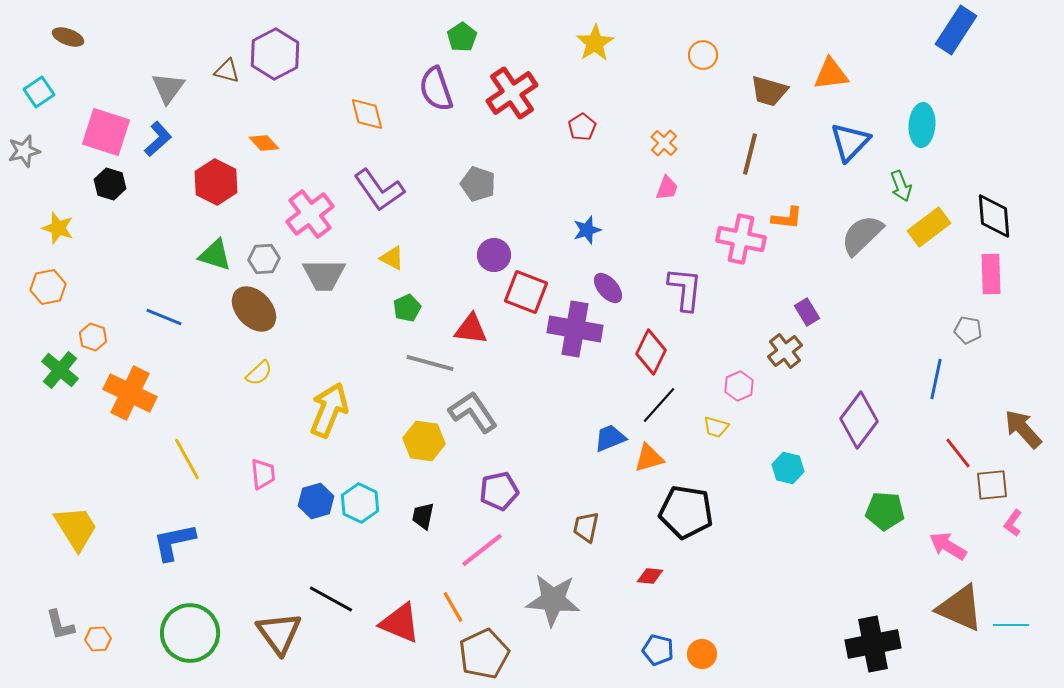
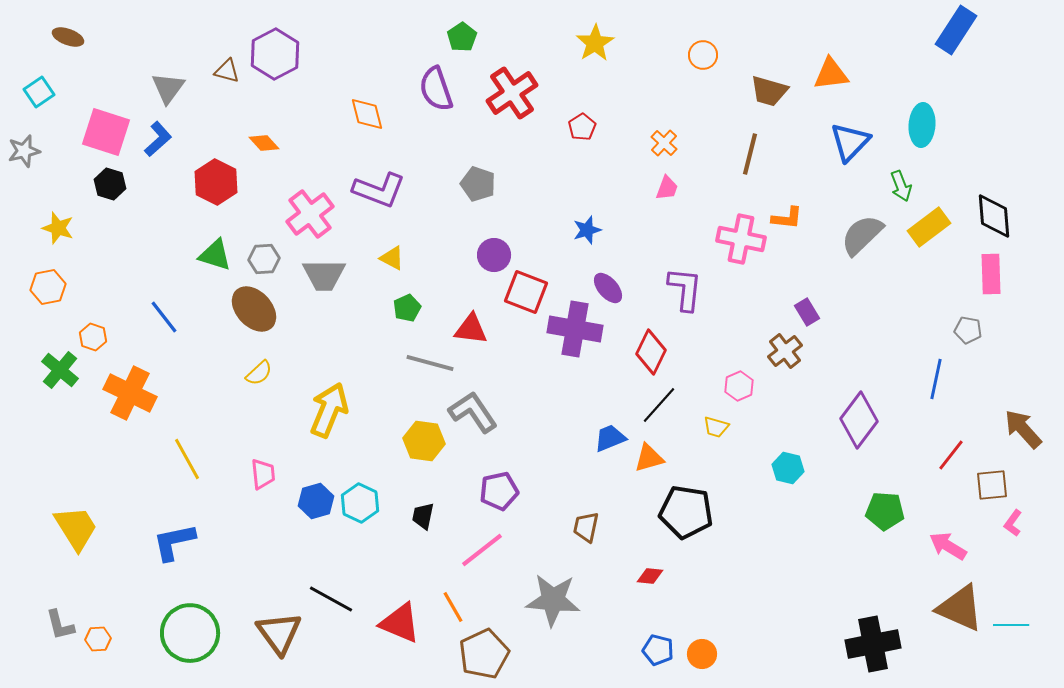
purple L-shape at (379, 190): rotated 34 degrees counterclockwise
blue line at (164, 317): rotated 30 degrees clockwise
red line at (958, 453): moved 7 px left, 2 px down; rotated 76 degrees clockwise
